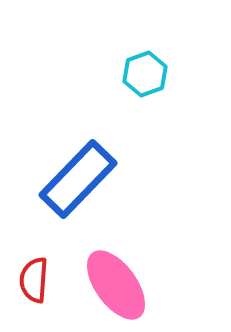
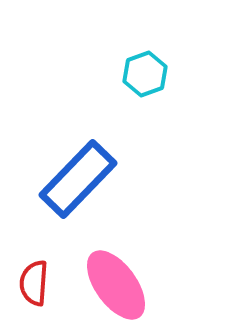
red semicircle: moved 3 px down
